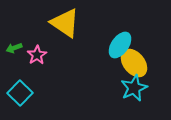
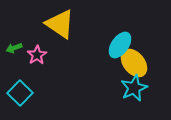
yellow triangle: moved 5 px left, 1 px down
